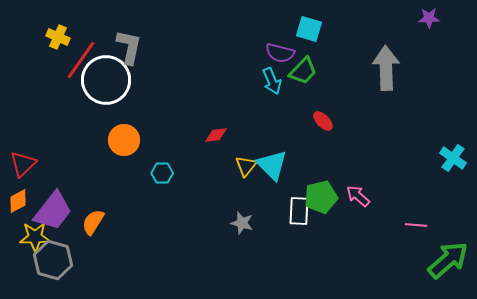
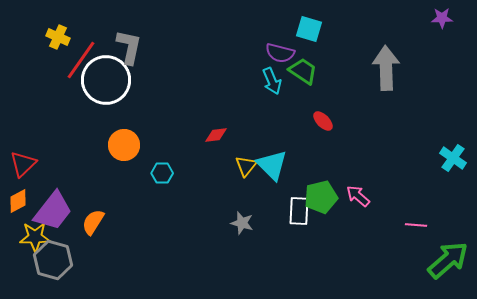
purple star: moved 13 px right
green trapezoid: rotated 100 degrees counterclockwise
orange circle: moved 5 px down
